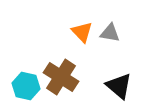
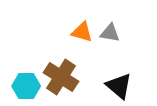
orange triangle: rotated 30 degrees counterclockwise
cyan hexagon: rotated 12 degrees counterclockwise
